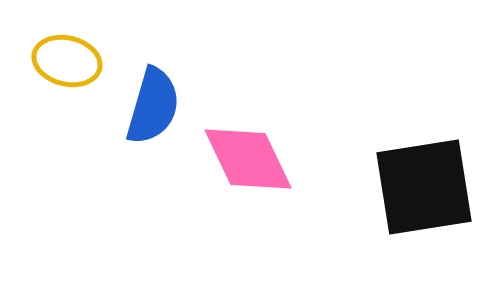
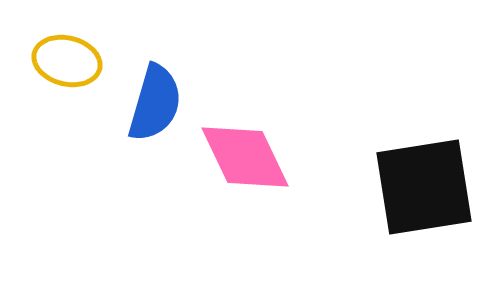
blue semicircle: moved 2 px right, 3 px up
pink diamond: moved 3 px left, 2 px up
